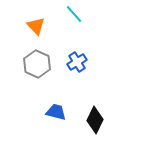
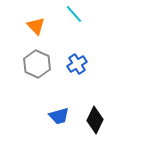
blue cross: moved 2 px down
blue trapezoid: moved 3 px right, 4 px down; rotated 150 degrees clockwise
